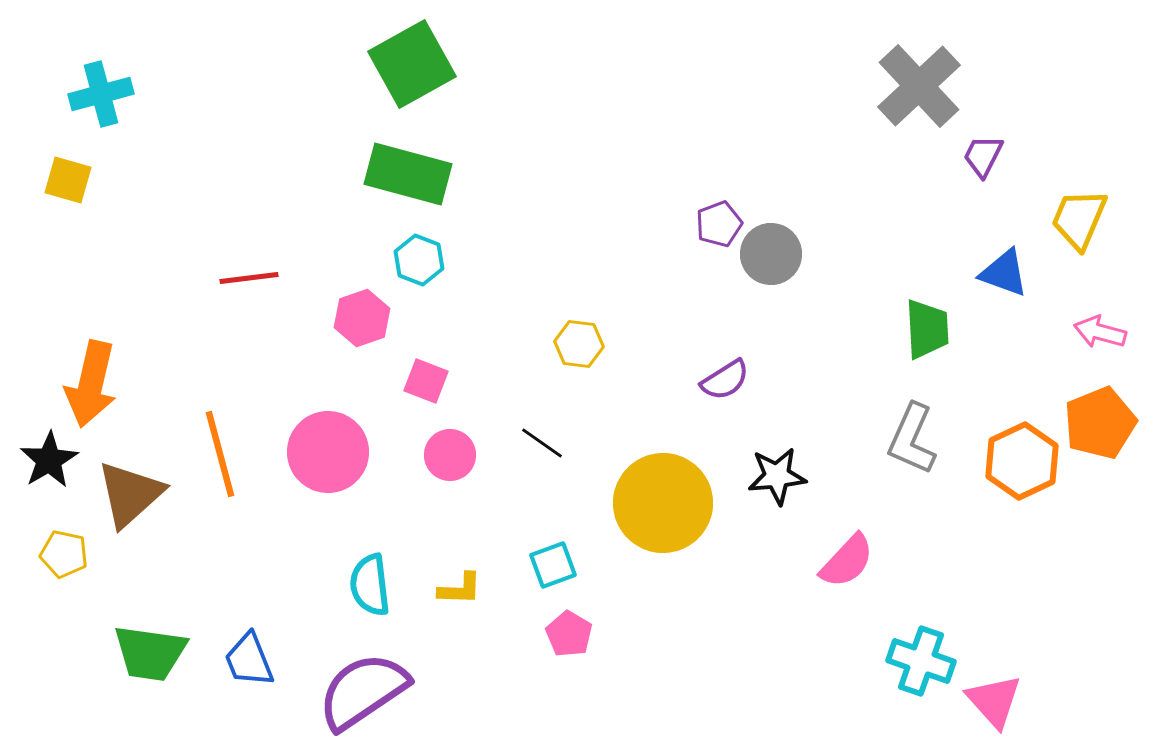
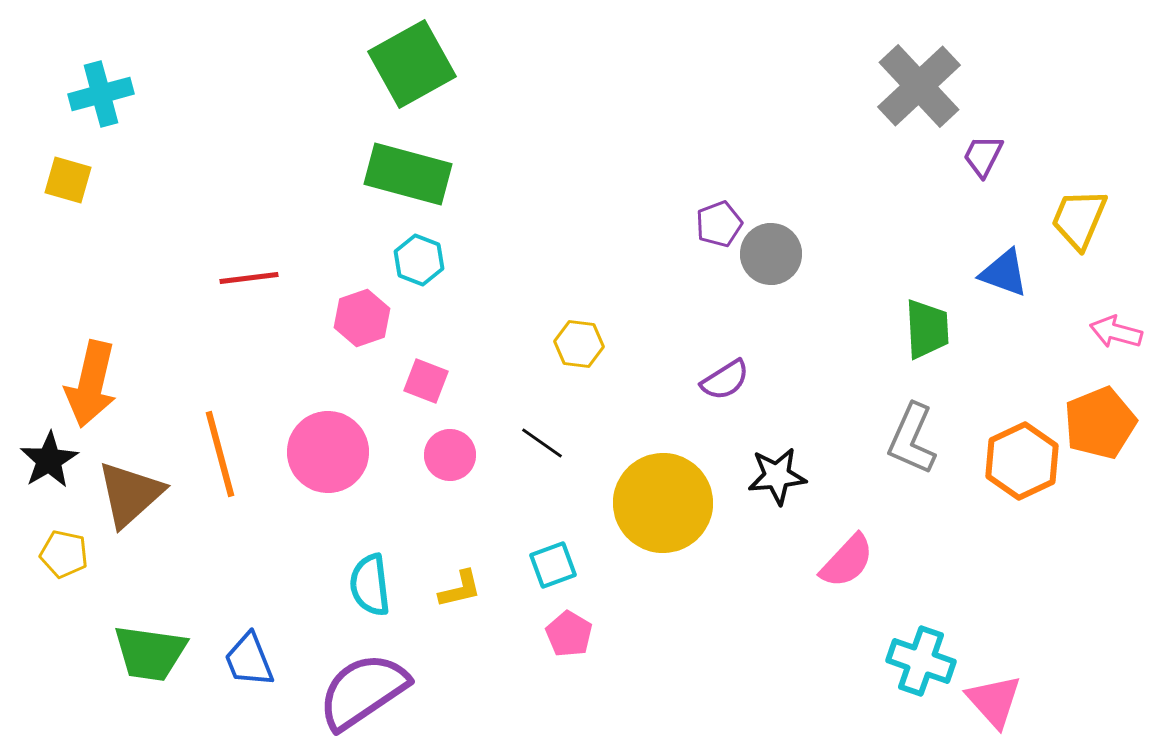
pink arrow at (1100, 332): moved 16 px right
yellow L-shape at (460, 589): rotated 15 degrees counterclockwise
